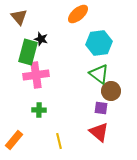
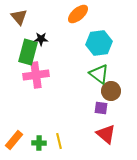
black star: rotated 16 degrees counterclockwise
green cross: moved 33 px down
red triangle: moved 7 px right, 2 px down
